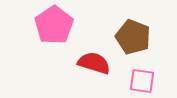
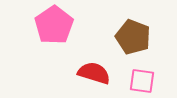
red semicircle: moved 10 px down
